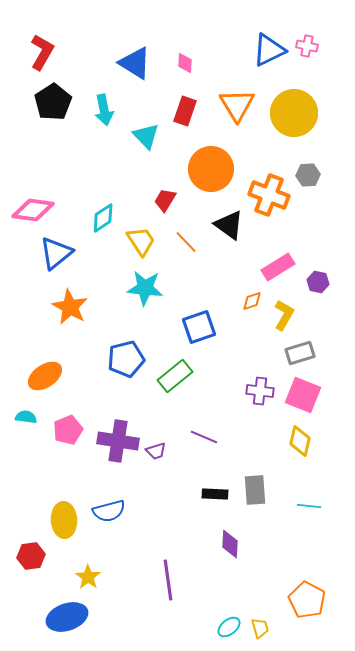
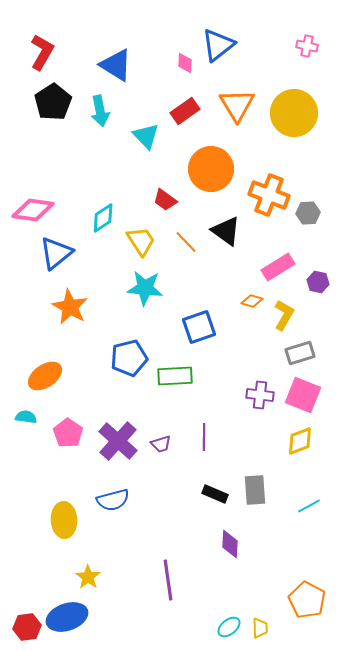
blue triangle at (269, 50): moved 51 px left, 5 px up; rotated 12 degrees counterclockwise
blue triangle at (135, 63): moved 19 px left, 2 px down
cyan arrow at (104, 110): moved 4 px left, 1 px down
red rectangle at (185, 111): rotated 36 degrees clockwise
gray hexagon at (308, 175): moved 38 px down
red trapezoid at (165, 200): rotated 85 degrees counterclockwise
black triangle at (229, 225): moved 3 px left, 6 px down
orange diamond at (252, 301): rotated 35 degrees clockwise
blue pentagon at (126, 359): moved 3 px right, 1 px up
green rectangle at (175, 376): rotated 36 degrees clockwise
purple cross at (260, 391): moved 4 px down
pink pentagon at (68, 430): moved 3 px down; rotated 16 degrees counterclockwise
purple line at (204, 437): rotated 68 degrees clockwise
purple cross at (118, 441): rotated 33 degrees clockwise
yellow diamond at (300, 441): rotated 56 degrees clockwise
purple trapezoid at (156, 451): moved 5 px right, 7 px up
black rectangle at (215, 494): rotated 20 degrees clockwise
cyan line at (309, 506): rotated 35 degrees counterclockwise
blue semicircle at (109, 511): moved 4 px right, 11 px up
red hexagon at (31, 556): moved 4 px left, 71 px down
yellow trapezoid at (260, 628): rotated 15 degrees clockwise
